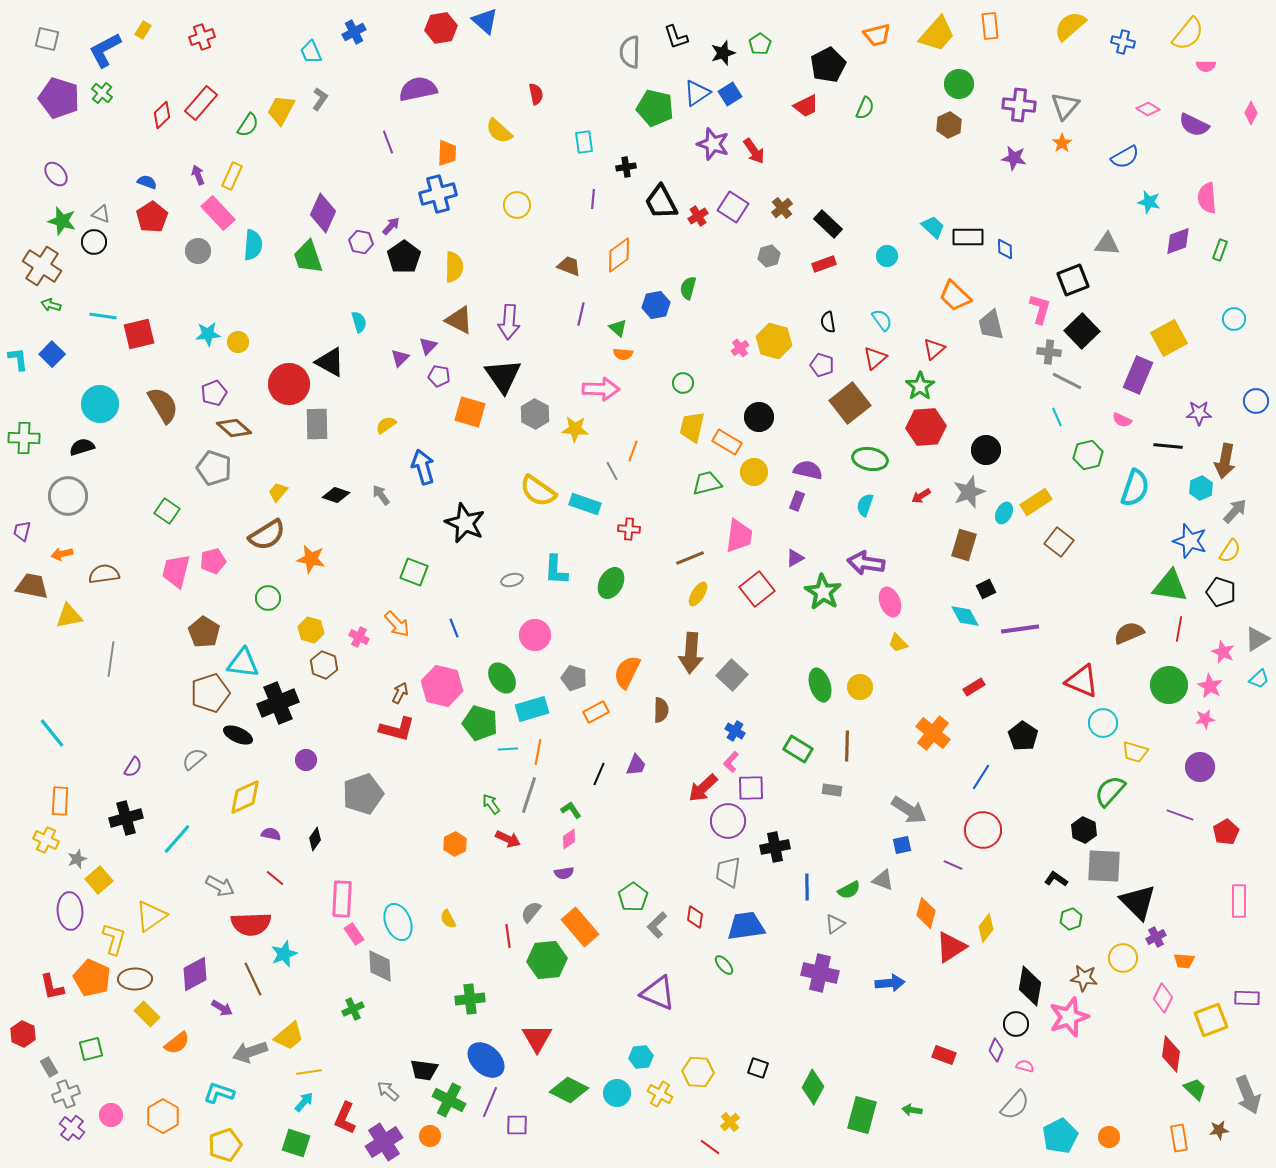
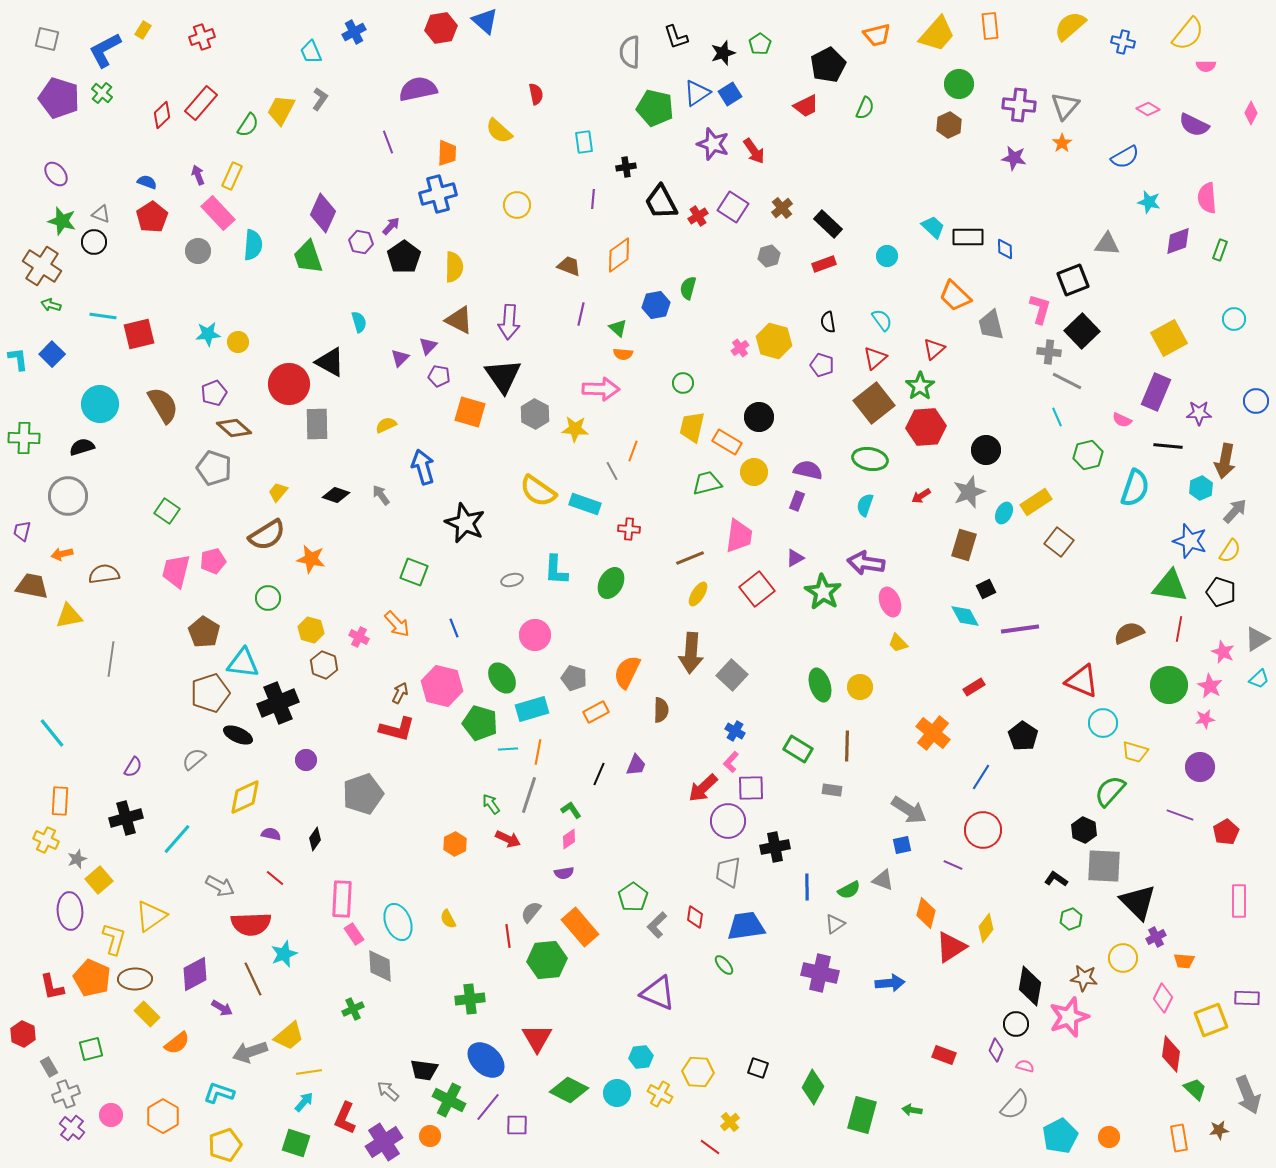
purple rectangle at (1138, 375): moved 18 px right, 17 px down
brown square at (850, 403): moved 24 px right
yellow semicircle at (386, 425): rotated 10 degrees clockwise
purple line at (490, 1102): moved 2 px left, 5 px down; rotated 16 degrees clockwise
